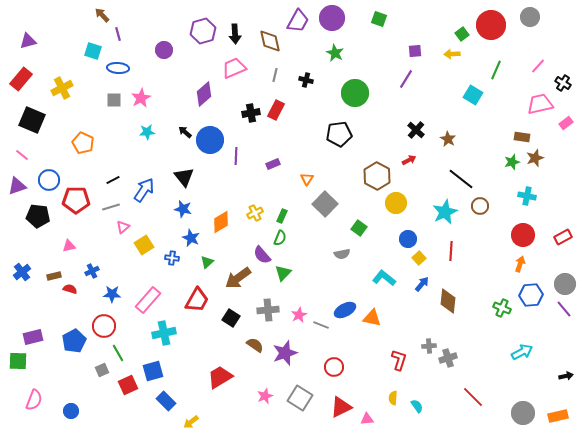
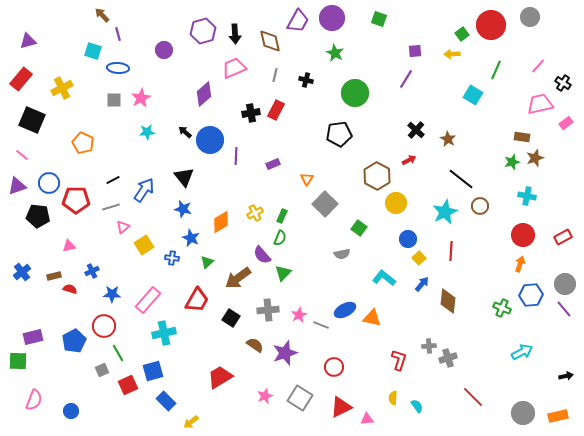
blue circle at (49, 180): moved 3 px down
